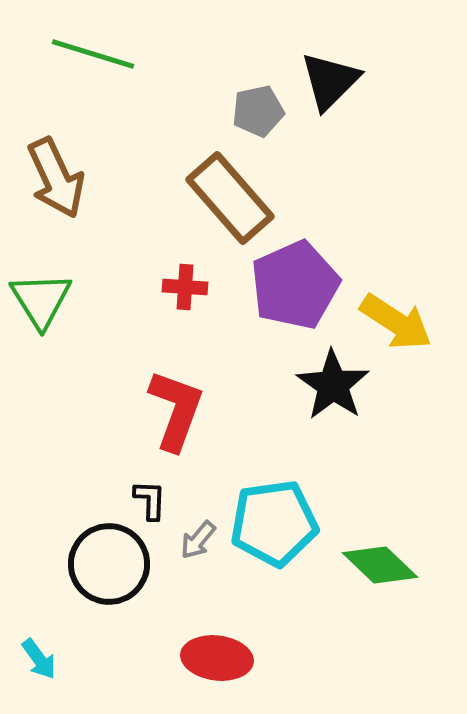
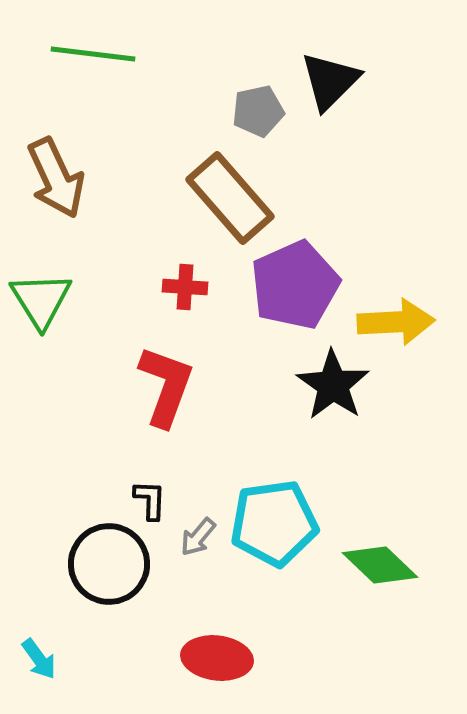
green line: rotated 10 degrees counterclockwise
yellow arrow: rotated 36 degrees counterclockwise
red L-shape: moved 10 px left, 24 px up
gray arrow: moved 3 px up
